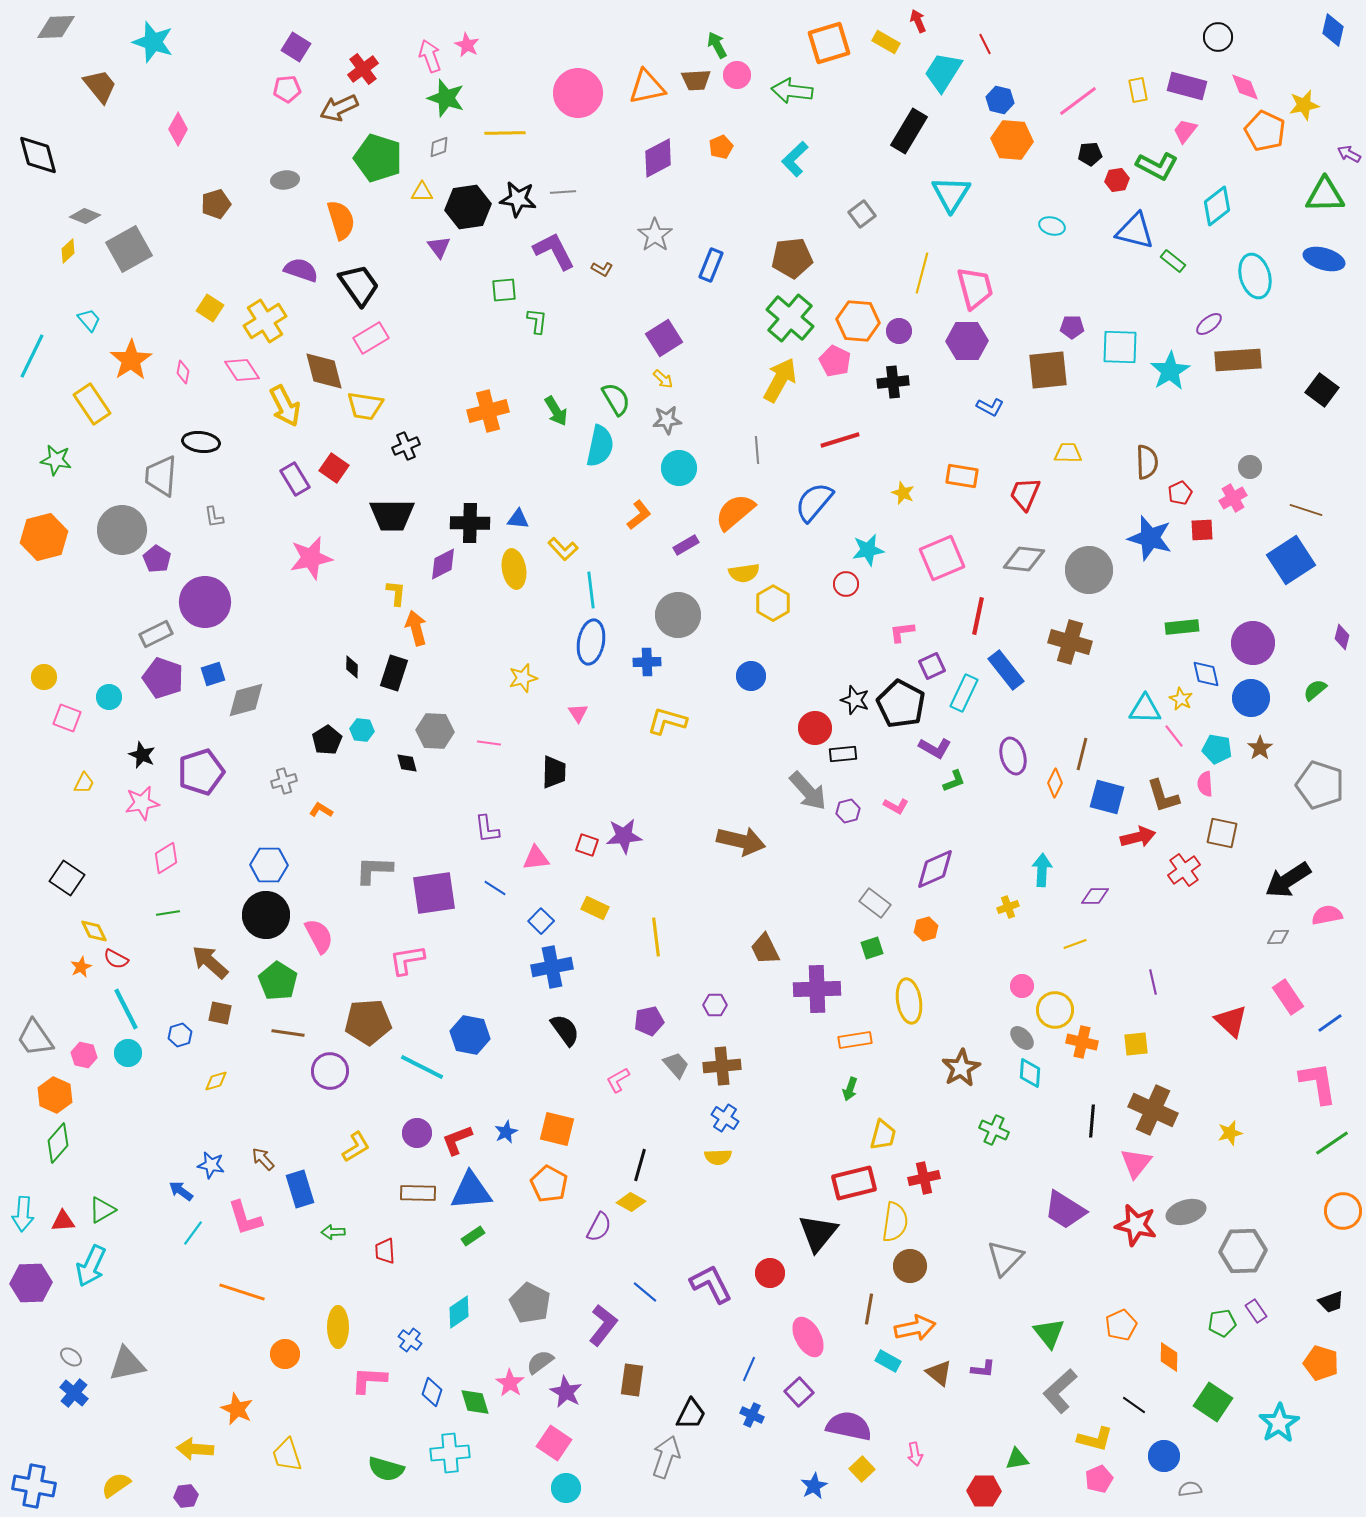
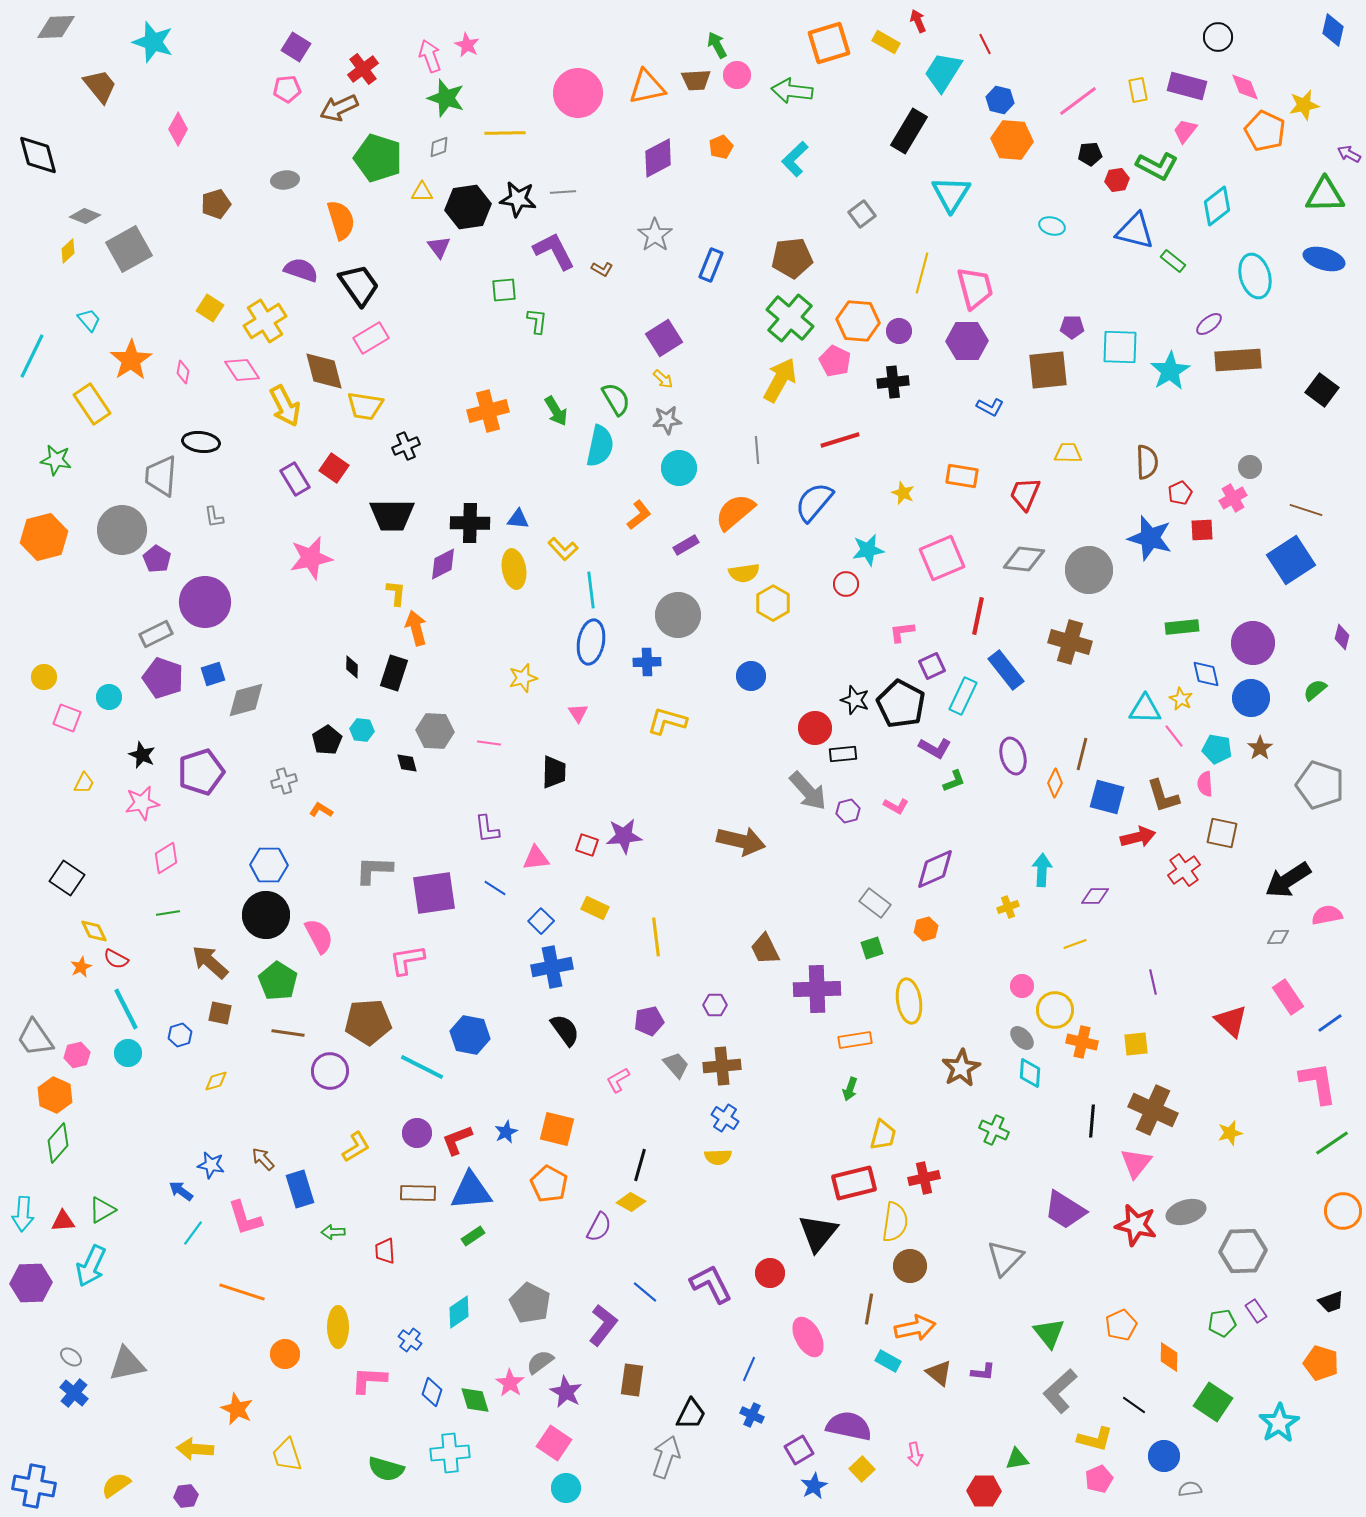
cyan rectangle at (964, 693): moved 1 px left, 3 px down
pink hexagon at (84, 1055): moved 7 px left; rotated 25 degrees counterclockwise
purple L-shape at (983, 1369): moved 3 px down
purple square at (799, 1392): moved 58 px down; rotated 12 degrees clockwise
green diamond at (475, 1402): moved 2 px up
